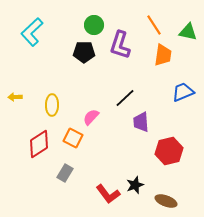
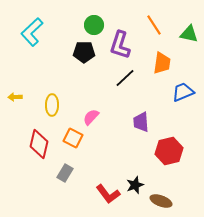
green triangle: moved 1 px right, 2 px down
orange trapezoid: moved 1 px left, 8 px down
black line: moved 20 px up
red diamond: rotated 44 degrees counterclockwise
brown ellipse: moved 5 px left
